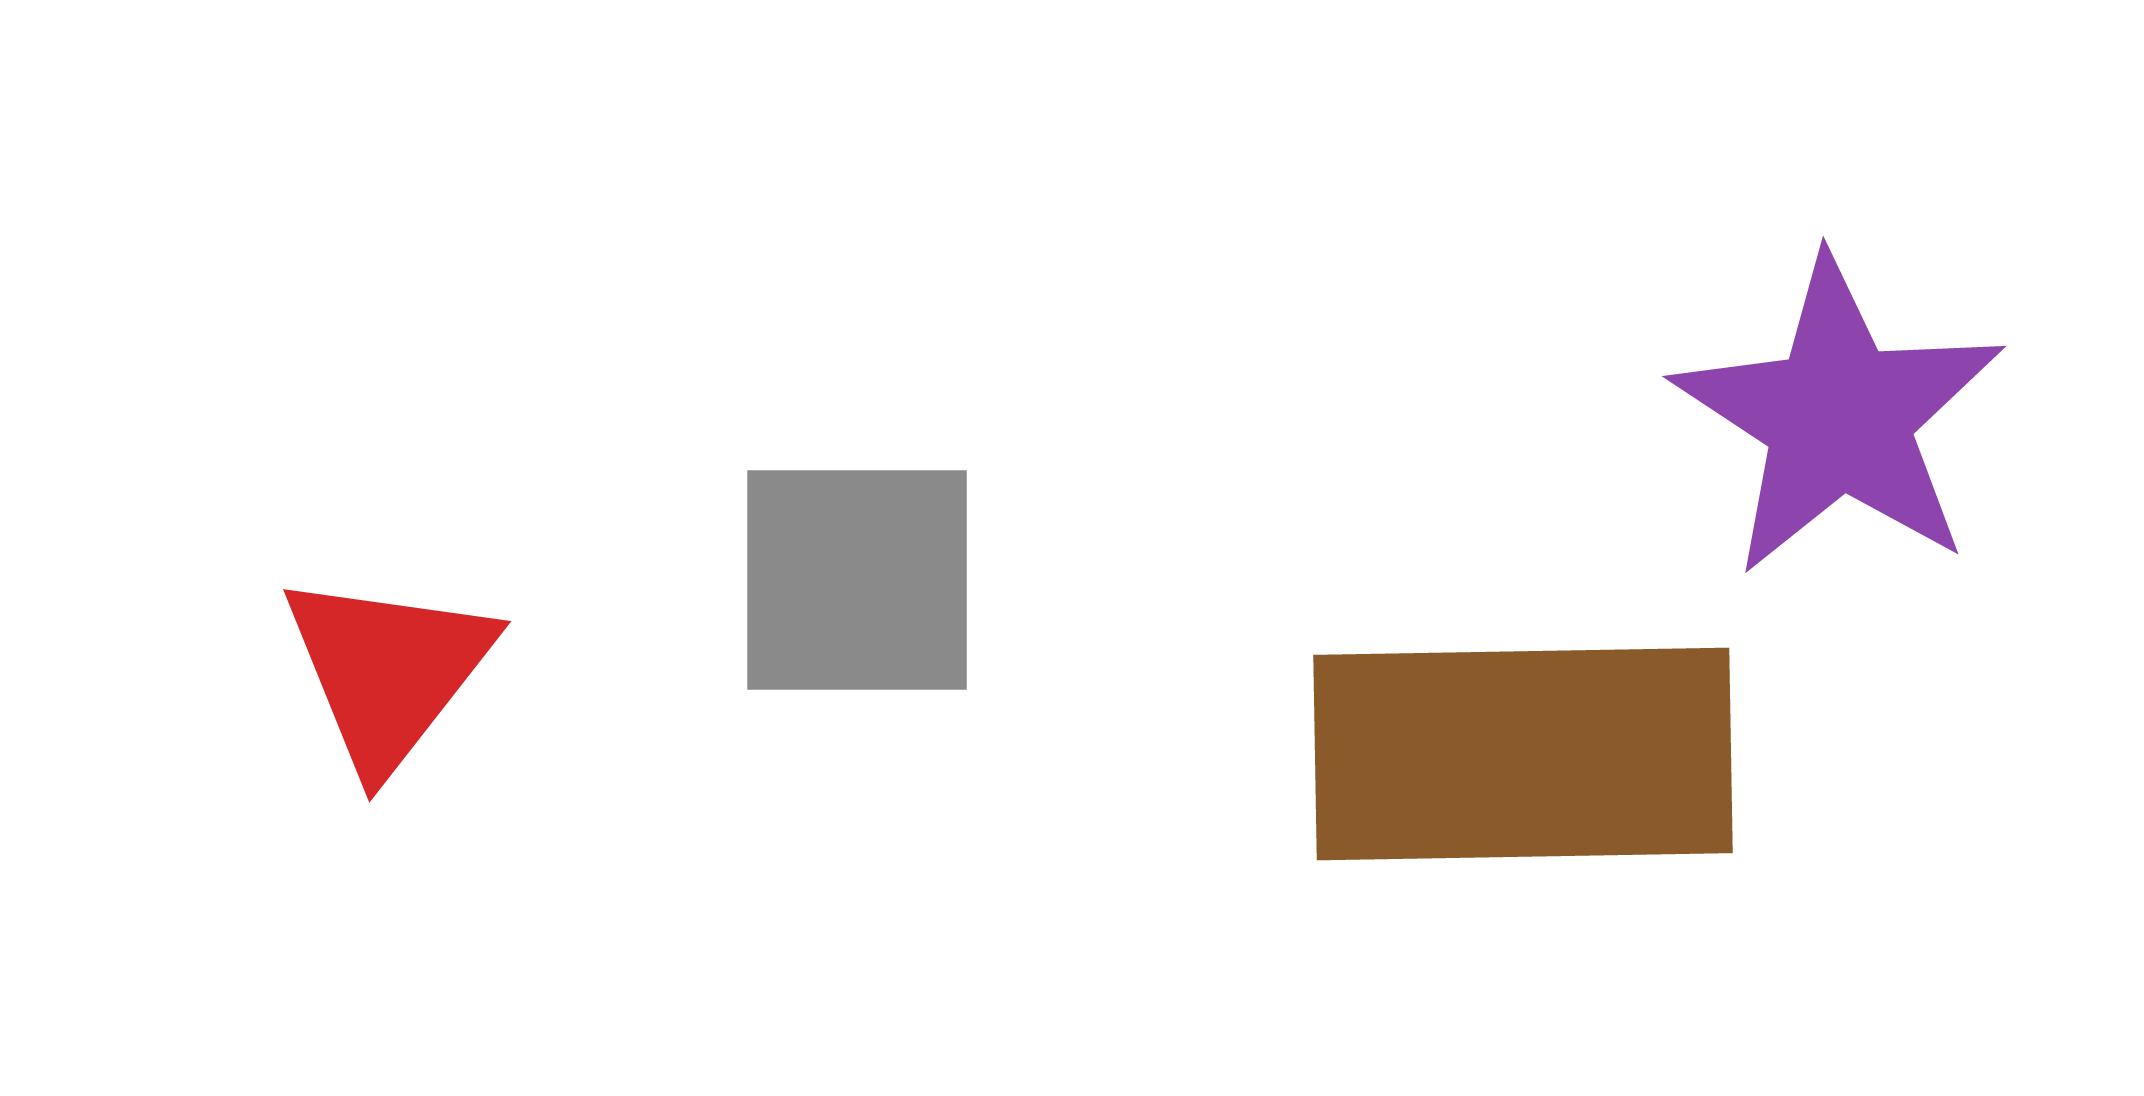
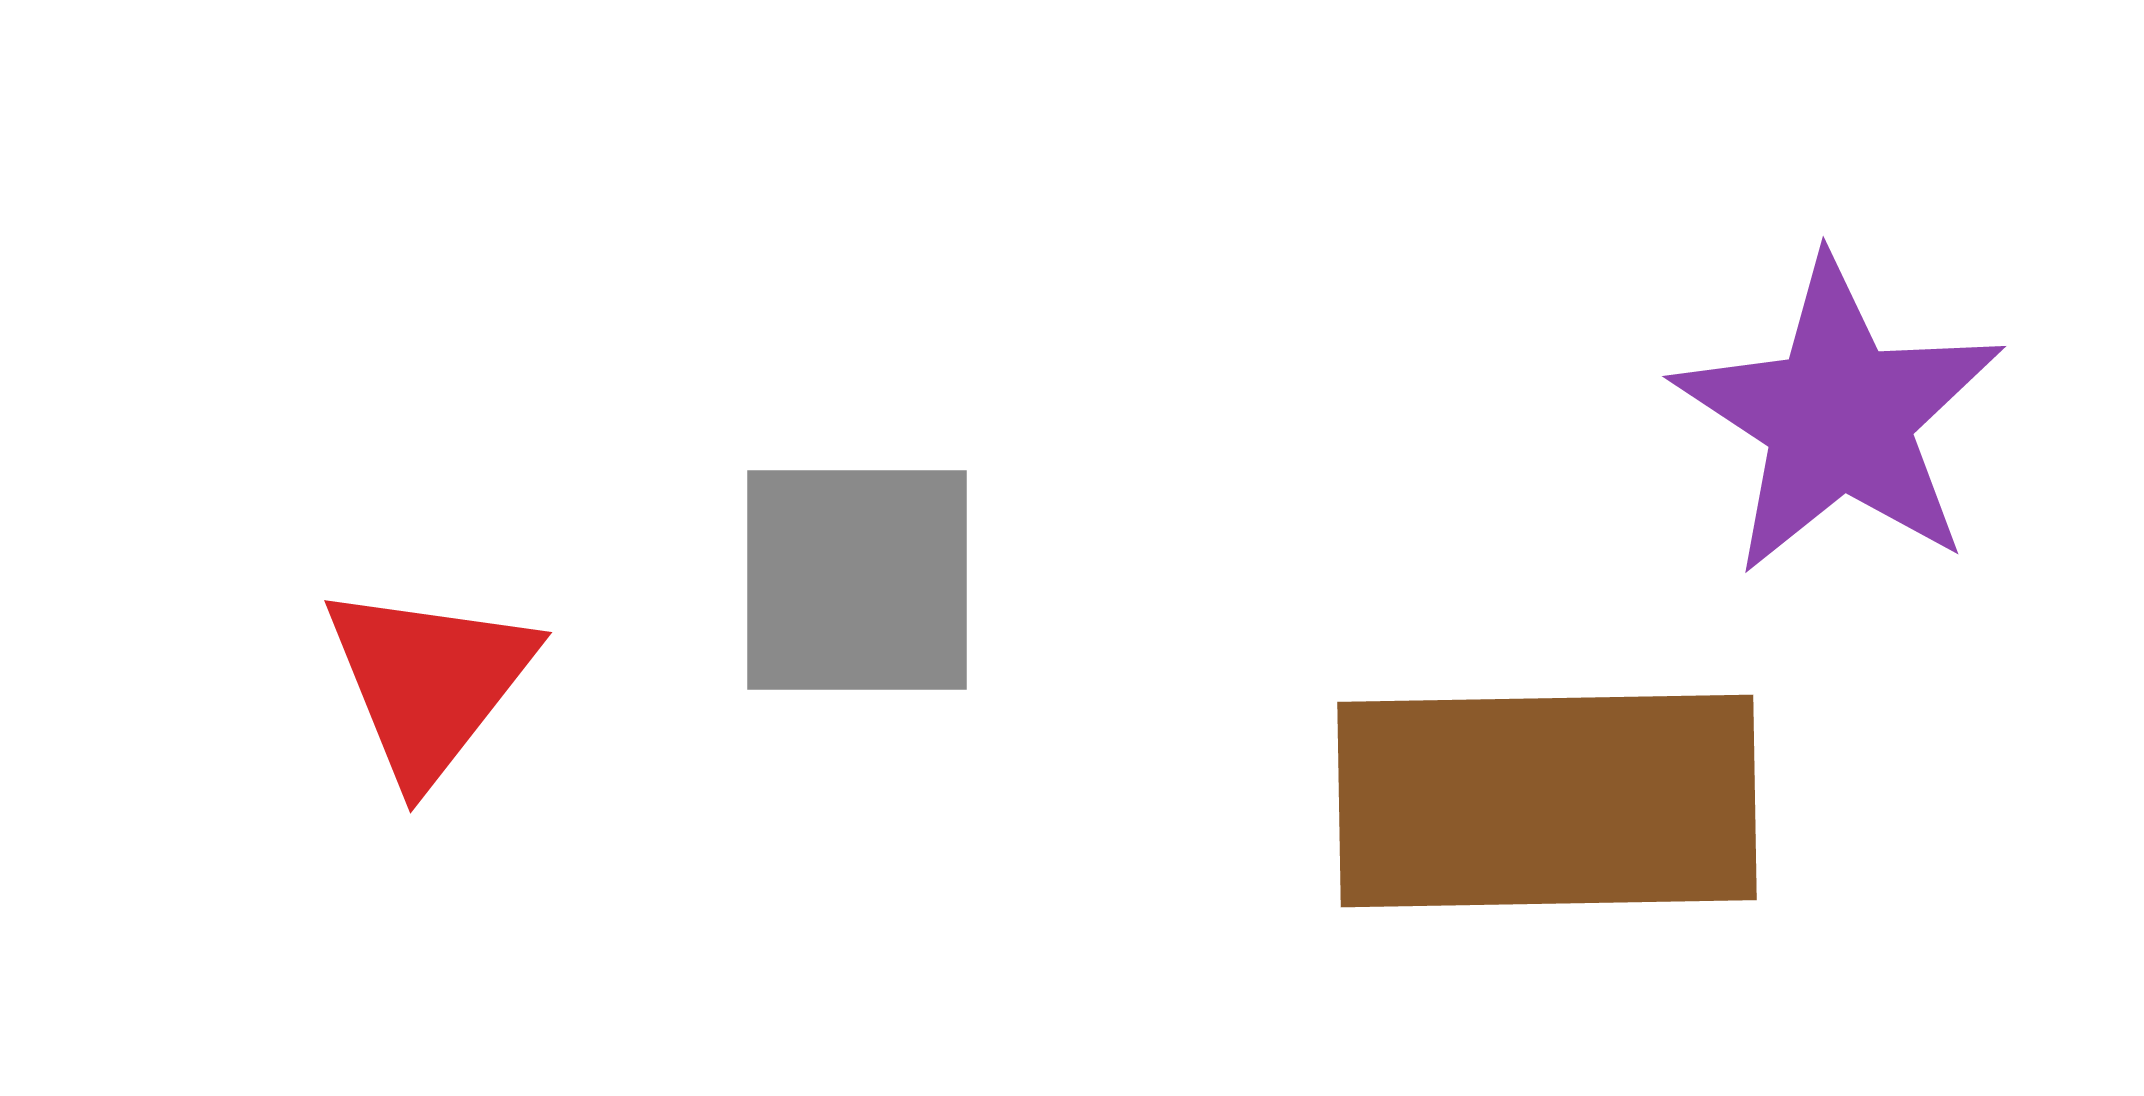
red triangle: moved 41 px right, 11 px down
brown rectangle: moved 24 px right, 47 px down
